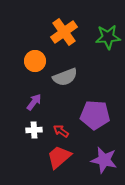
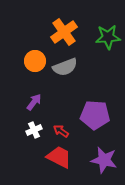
gray semicircle: moved 10 px up
white cross: rotated 21 degrees counterclockwise
red trapezoid: rotated 68 degrees clockwise
